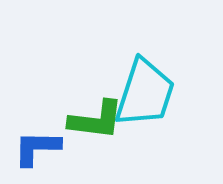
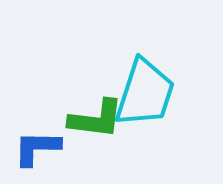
green L-shape: moved 1 px up
